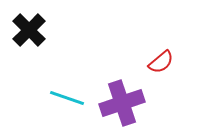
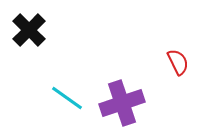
red semicircle: moved 17 px right; rotated 76 degrees counterclockwise
cyan line: rotated 16 degrees clockwise
